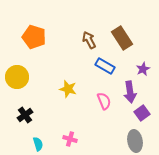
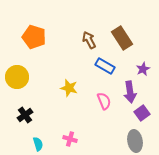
yellow star: moved 1 px right, 1 px up
